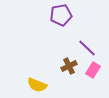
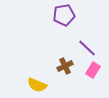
purple pentagon: moved 3 px right
brown cross: moved 4 px left
